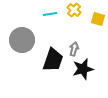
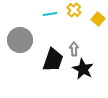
yellow square: rotated 24 degrees clockwise
gray circle: moved 2 px left
gray arrow: rotated 16 degrees counterclockwise
black star: rotated 30 degrees counterclockwise
